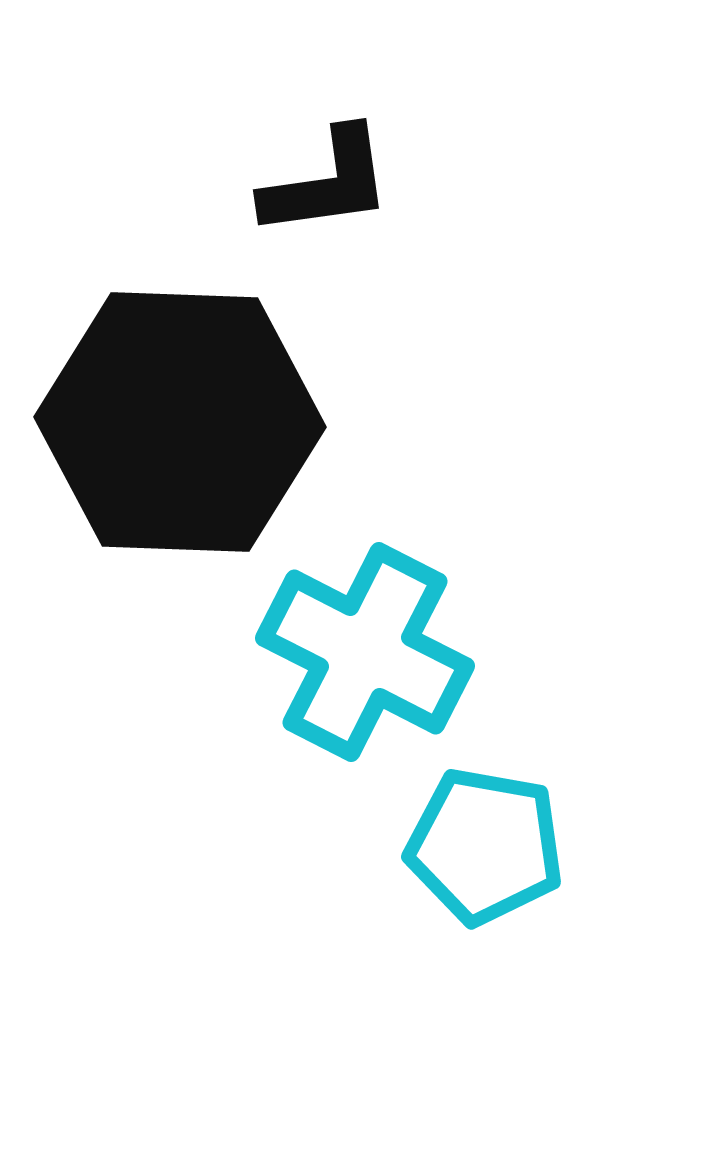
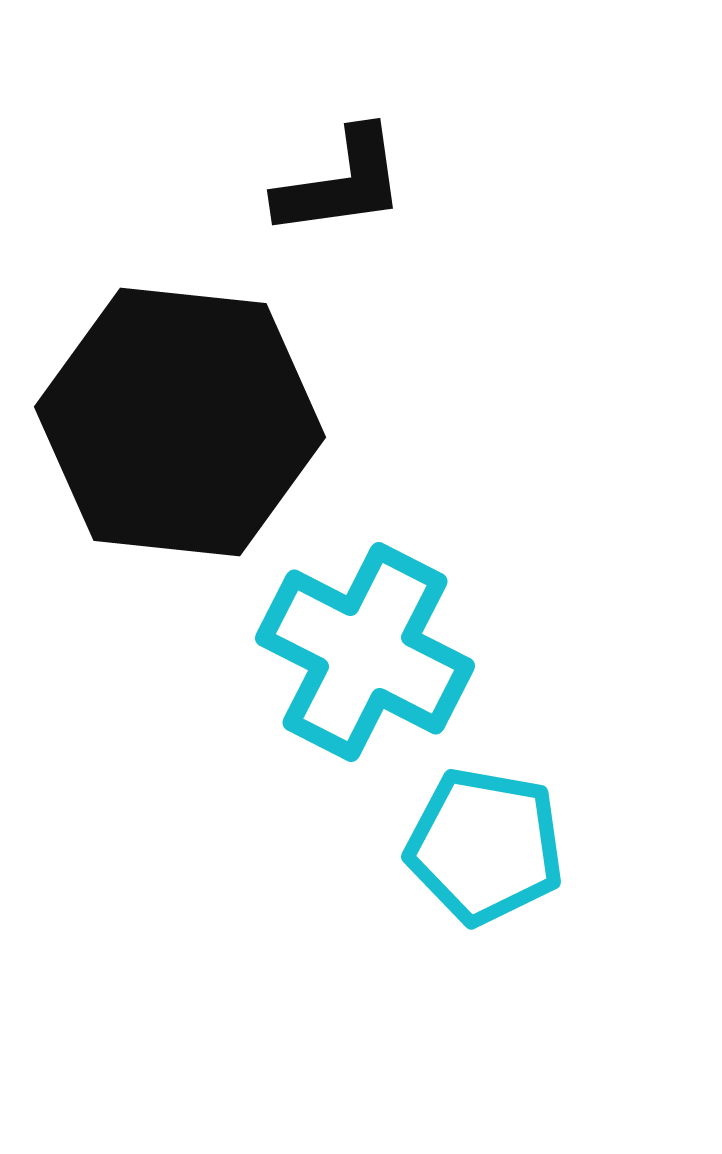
black L-shape: moved 14 px right
black hexagon: rotated 4 degrees clockwise
